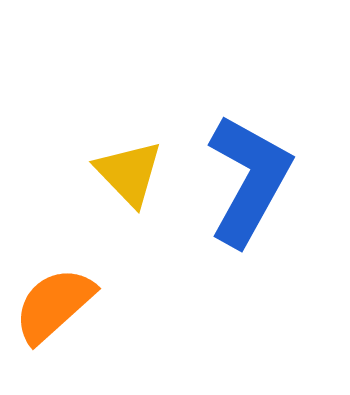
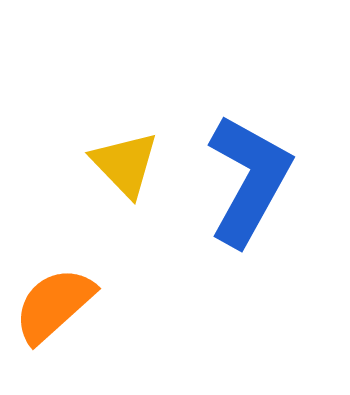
yellow triangle: moved 4 px left, 9 px up
